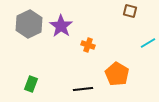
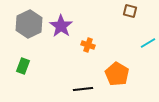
green rectangle: moved 8 px left, 18 px up
